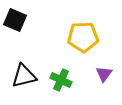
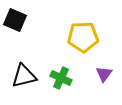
green cross: moved 2 px up
